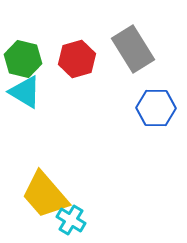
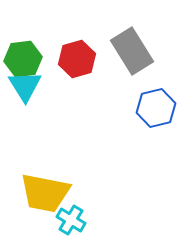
gray rectangle: moved 1 px left, 2 px down
green hexagon: rotated 21 degrees counterclockwise
cyan triangle: moved 6 px up; rotated 27 degrees clockwise
blue hexagon: rotated 15 degrees counterclockwise
yellow trapezoid: moved 2 px up; rotated 38 degrees counterclockwise
